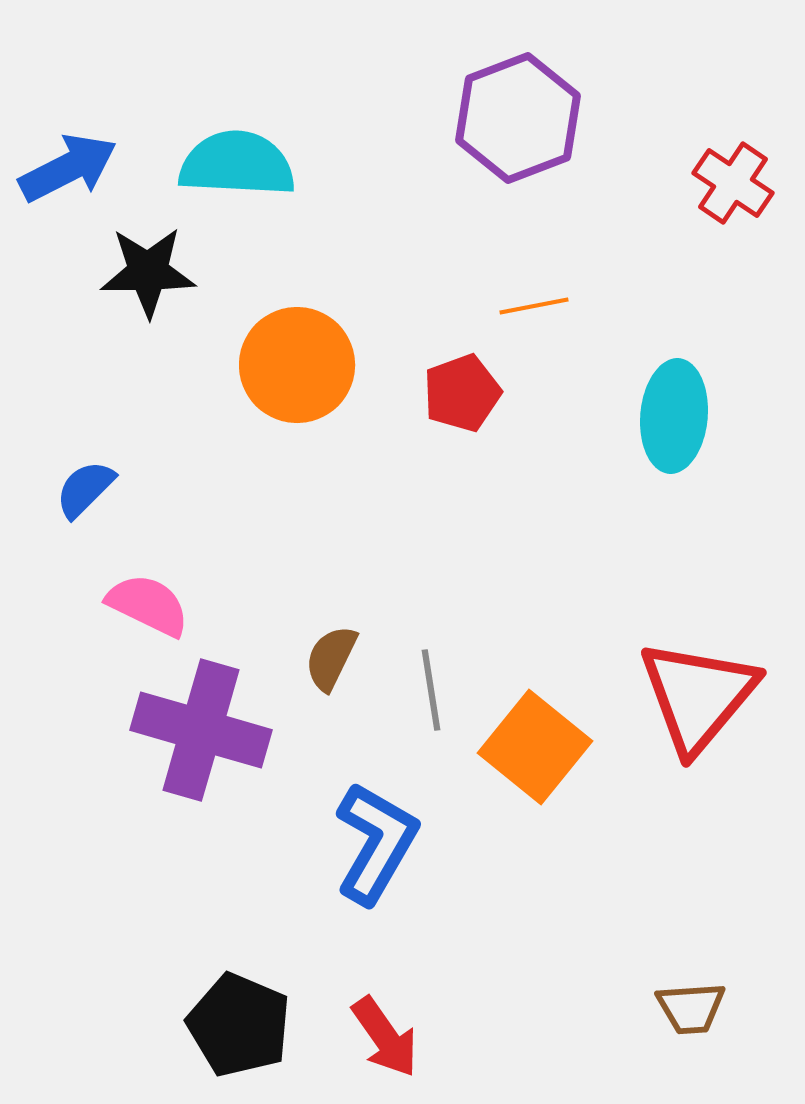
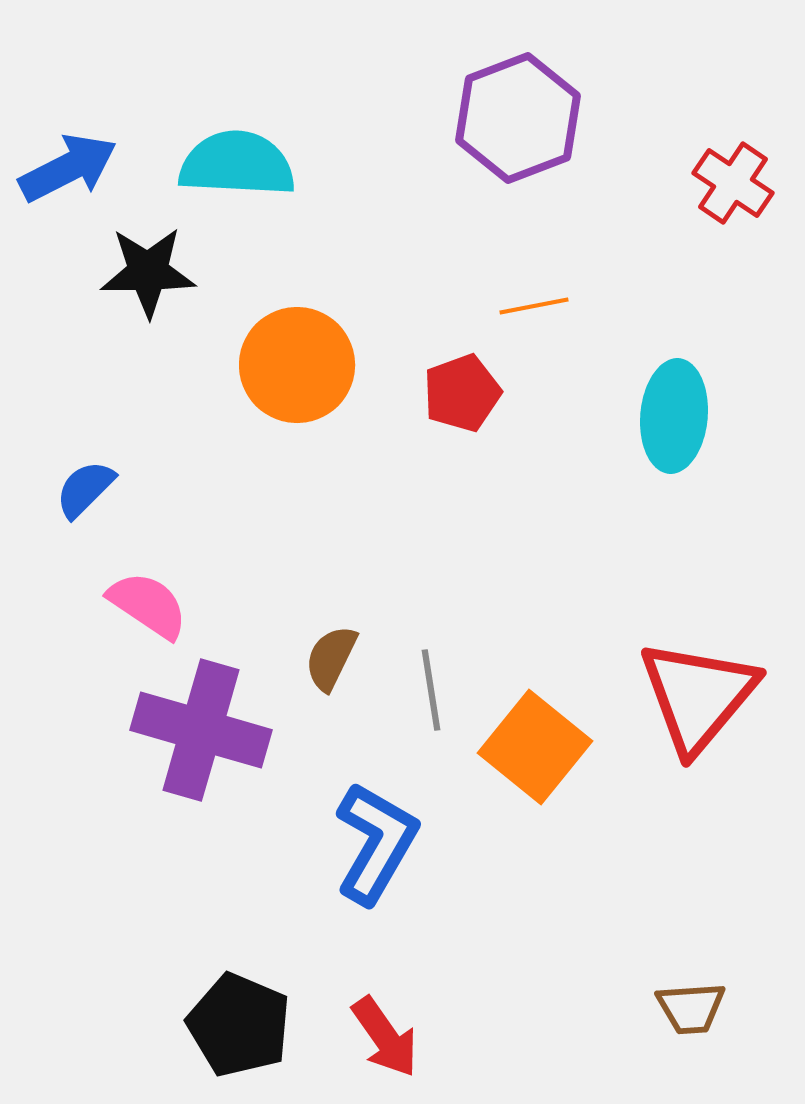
pink semicircle: rotated 8 degrees clockwise
